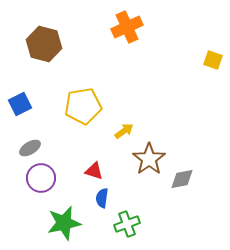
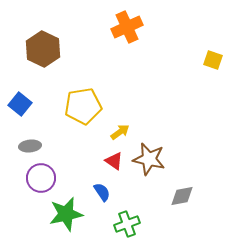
brown hexagon: moved 1 px left, 5 px down; rotated 12 degrees clockwise
blue square: rotated 25 degrees counterclockwise
yellow arrow: moved 4 px left, 1 px down
gray ellipse: moved 2 px up; rotated 25 degrees clockwise
brown star: rotated 24 degrees counterclockwise
red triangle: moved 20 px right, 10 px up; rotated 18 degrees clockwise
gray diamond: moved 17 px down
blue semicircle: moved 6 px up; rotated 138 degrees clockwise
green star: moved 2 px right, 9 px up
